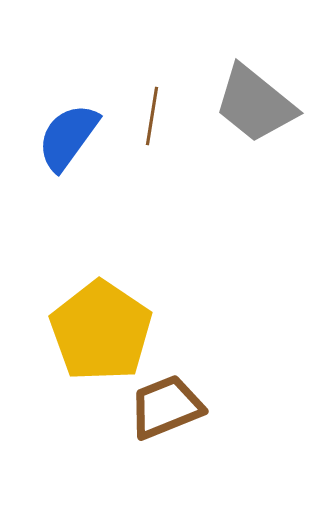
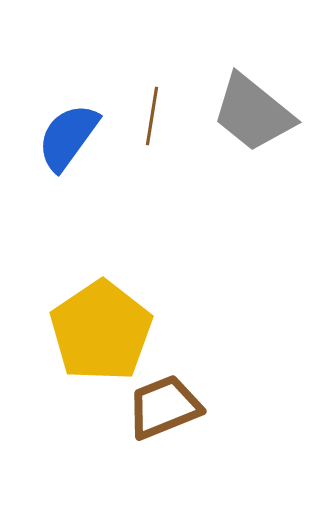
gray trapezoid: moved 2 px left, 9 px down
yellow pentagon: rotated 4 degrees clockwise
brown trapezoid: moved 2 px left
